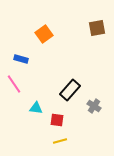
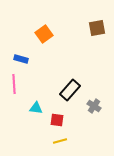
pink line: rotated 30 degrees clockwise
